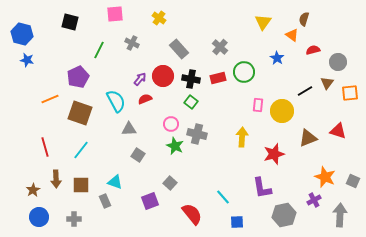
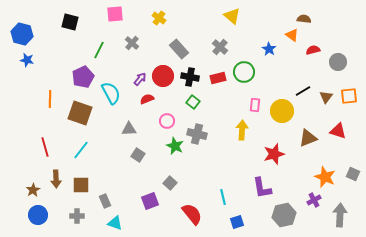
brown semicircle at (304, 19): rotated 80 degrees clockwise
yellow triangle at (263, 22): moved 31 px left, 6 px up; rotated 24 degrees counterclockwise
gray cross at (132, 43): rotated 16 degrees clockwise
blue star at (277, 58): moved 8 px left, 9 px up
purple pentagon at (78, 77): moved 5 px right
black cross at (191, 79): moved 1 px left, 2 px up
brown triangle at (327, 83): moved 1 px left, 14 px down
black line at (305, 91): moved 2 px left
orange square at (350, 93): moved 1 px left, 3 px down
orange line at (50, 99): rotated 66 degrees counterclockwise
red semicircle at (145, 99): moved 2 px right
cyan semicircle at (116, 101): moved 5 px left, 8 px up
green square at (191, 102): moved 2 px right
pink rectangle at (258, 105): moved 3 px left
pink circle at (171, 124): moved 4 px left, 3 px up
yellow arrow at (242, 137): moved 7 px up
gray square at (353, 181): moved 7 px up
cyan triangle at (115, 182): moved 41 px down
cyan line at (223, 197): rotated 28 degrees clockwise
blue circle at (39, 217): moved 1 px left, 2 px up
gray cross at (74, 219): moved 3 px right, 3 px up
blue square at (237, 222): rotated 16 degrees counterclockwise
